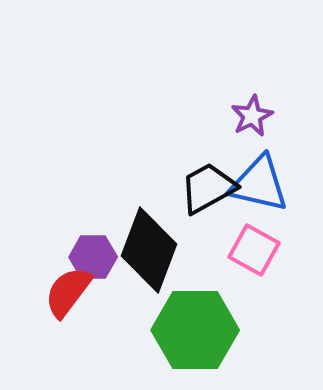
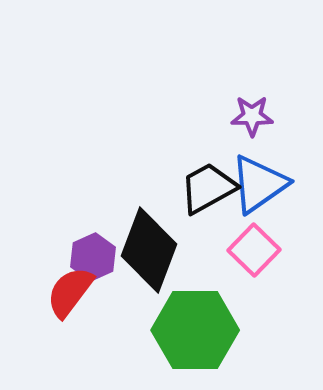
purple star: rotated 27 degrees clockwise
blue triangle: rotated 48 degrees counterclockwise
pink square: rotated 15 degrees clockwise
purple hexagon: rotated 24 degrees counterclockwise
red semicircle: moved 2 px right
